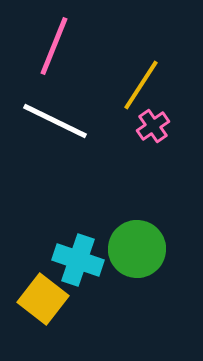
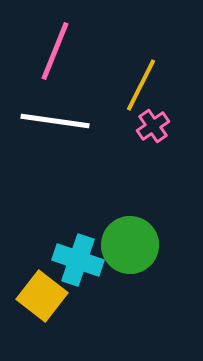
pink line: moved 1 px right, 5 px down
yellow line: rotated 6 degrees counterclockwise
white line: rotated 18 degrees counterclockwise
green circle: moved 7 px left, 4 px up
yellow square: moved 1 px left, 3 px up
